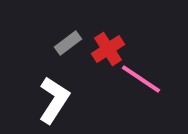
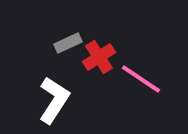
gray rectangle: rotated 12 degrees clockwise
red cross: moved 9 px left, 8 px down
